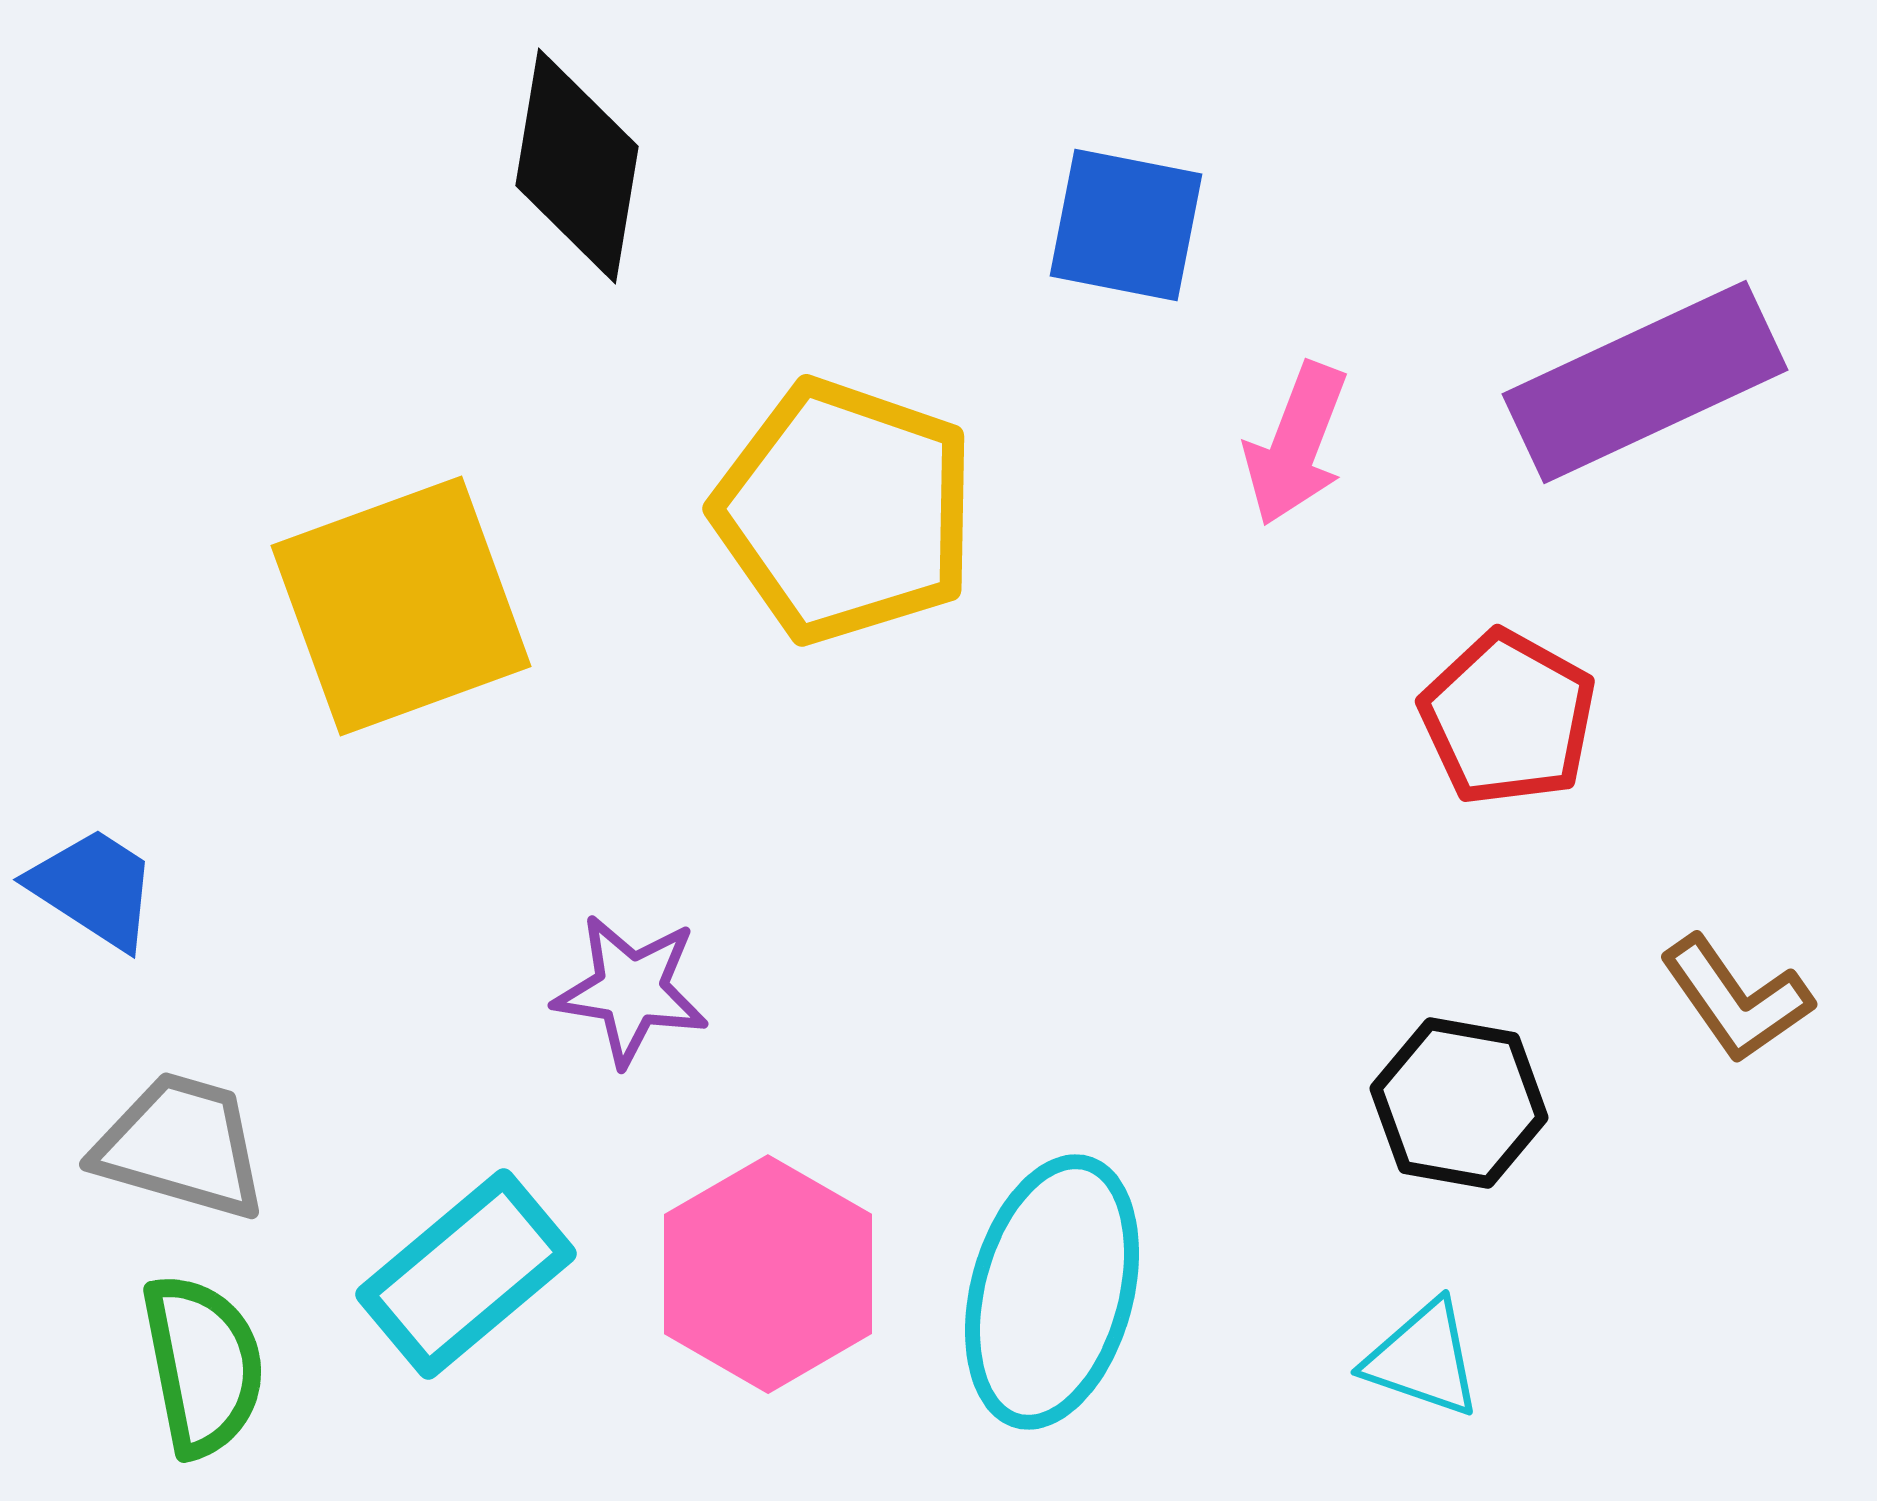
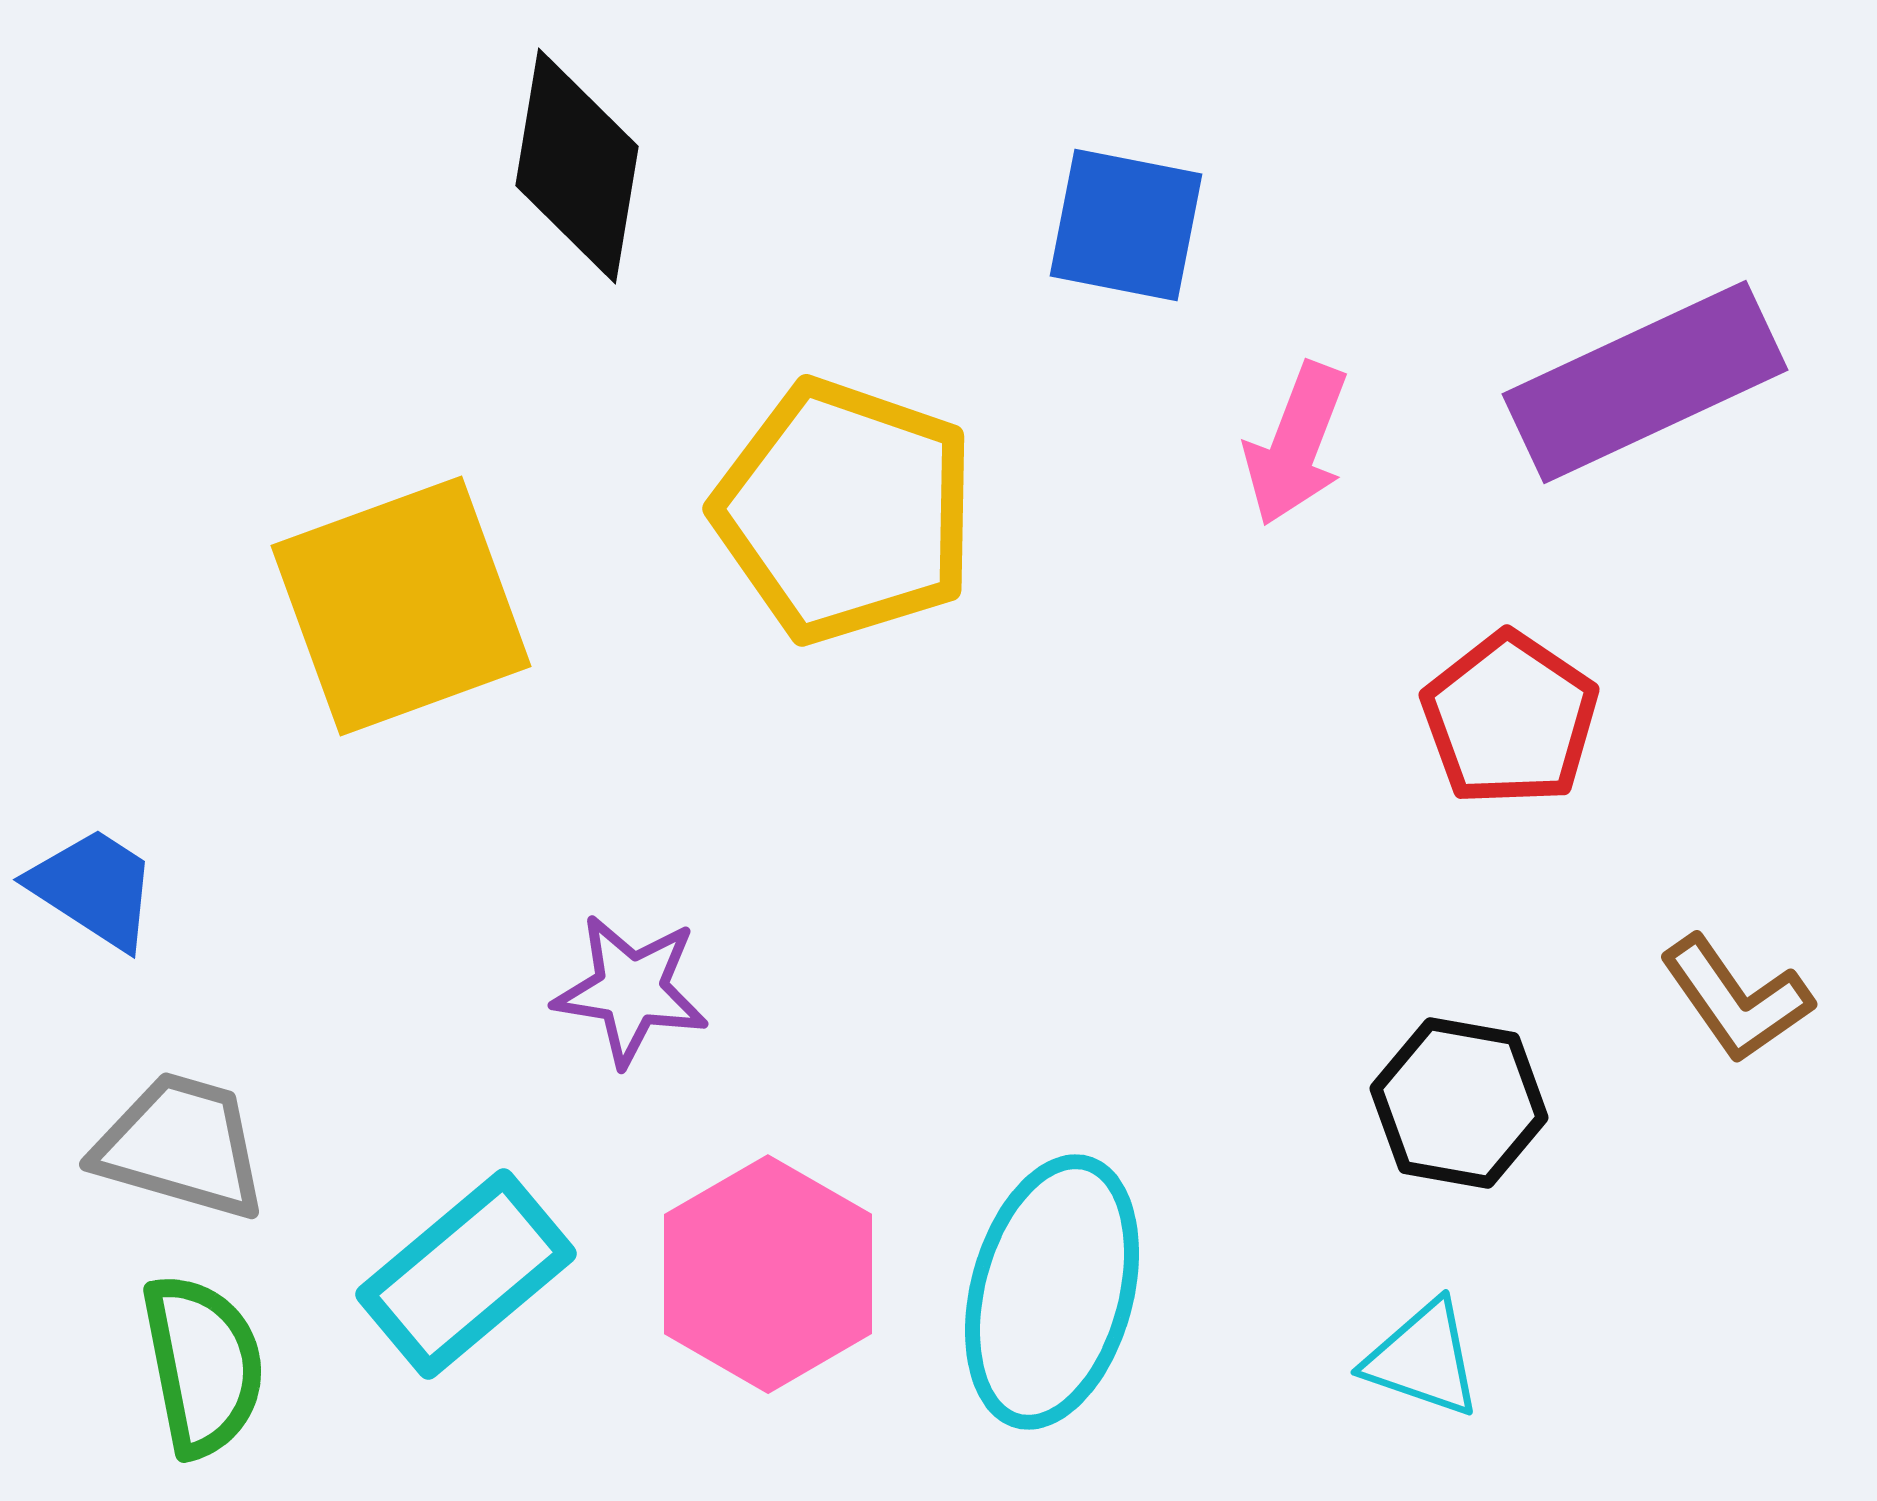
red pentagon: moved 2 px right, 1 px down; rotated 5 degrees clockwise
